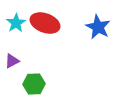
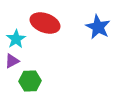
cyan star: moved 16 px down
green hexagon: moved 4 px left, 3 px up
